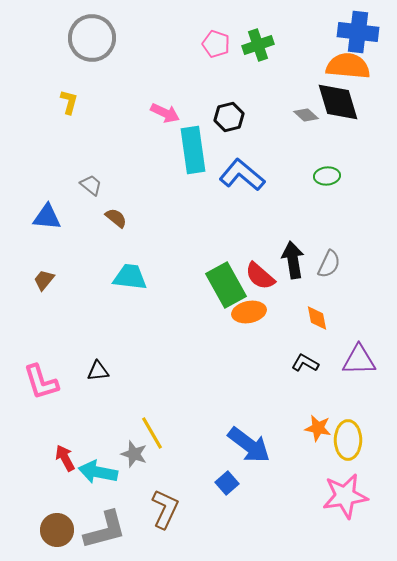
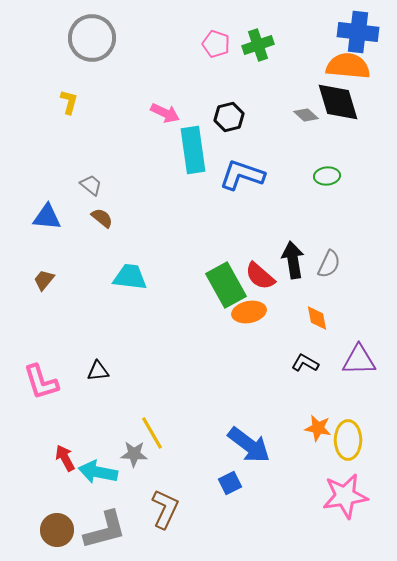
blue L-shape: rotated 21 degrees counterclockwise
brown semicircle: moved 14 px left
gray star: rotated 16 degrees counterclockwise
blue square: moved 3 px right; rotated 15 degrees clockwise
